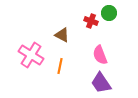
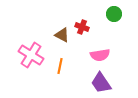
green circle: moved 5 px right, 1 px down
red cross: moved 9 px left, 6 px down
pink semicircle: rotated 78 degrees counterclockwise
